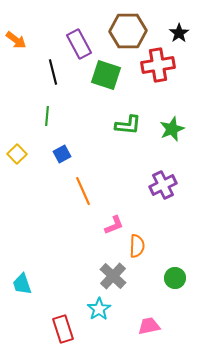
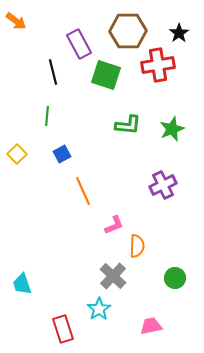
orange arrow: moved 19 px up
pink trapezoid: moved 2 px right
